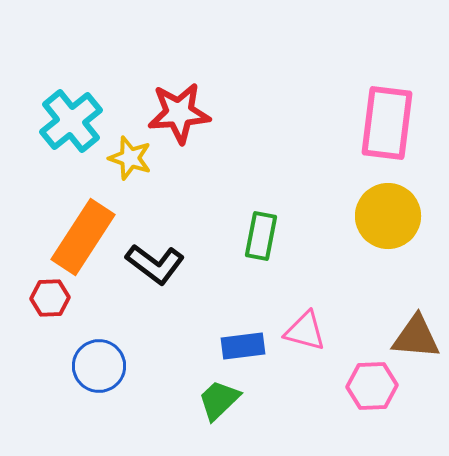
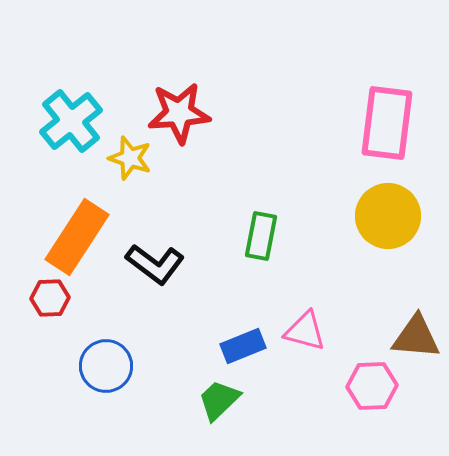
orange rectangle: moved 6 px left
blue rectangle: rotated 15 degrees counterclockwise
blue circle: moved 7 px right
